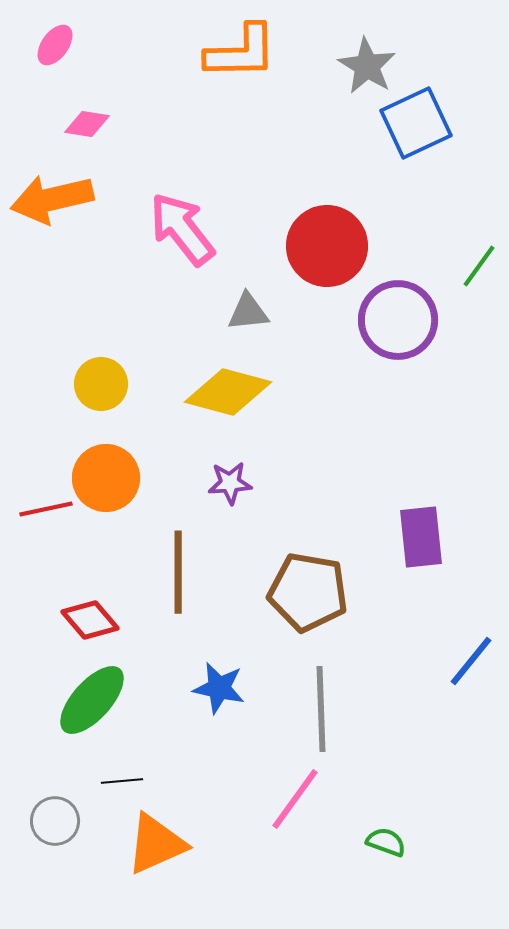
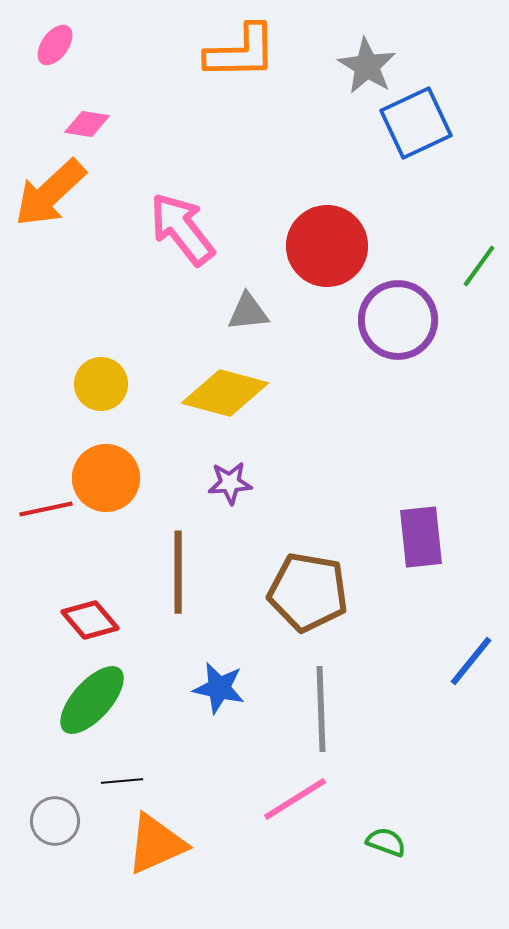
orange arrow: moved 2 px left, 6 px up; rotated 30 degrees counterclockwise
yellow diamond: moved 3 px left, 1 px down
pink line: rotated 22 degrees clockwise
